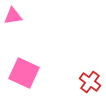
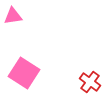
pink square: rotated 8 degrees clockwise
